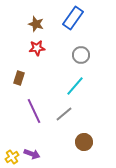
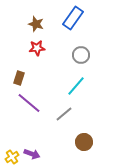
cyan line: moved 1 px right
purple line: moved 5 px left, 8 px up; rotated 25 degrees counterclockwise
